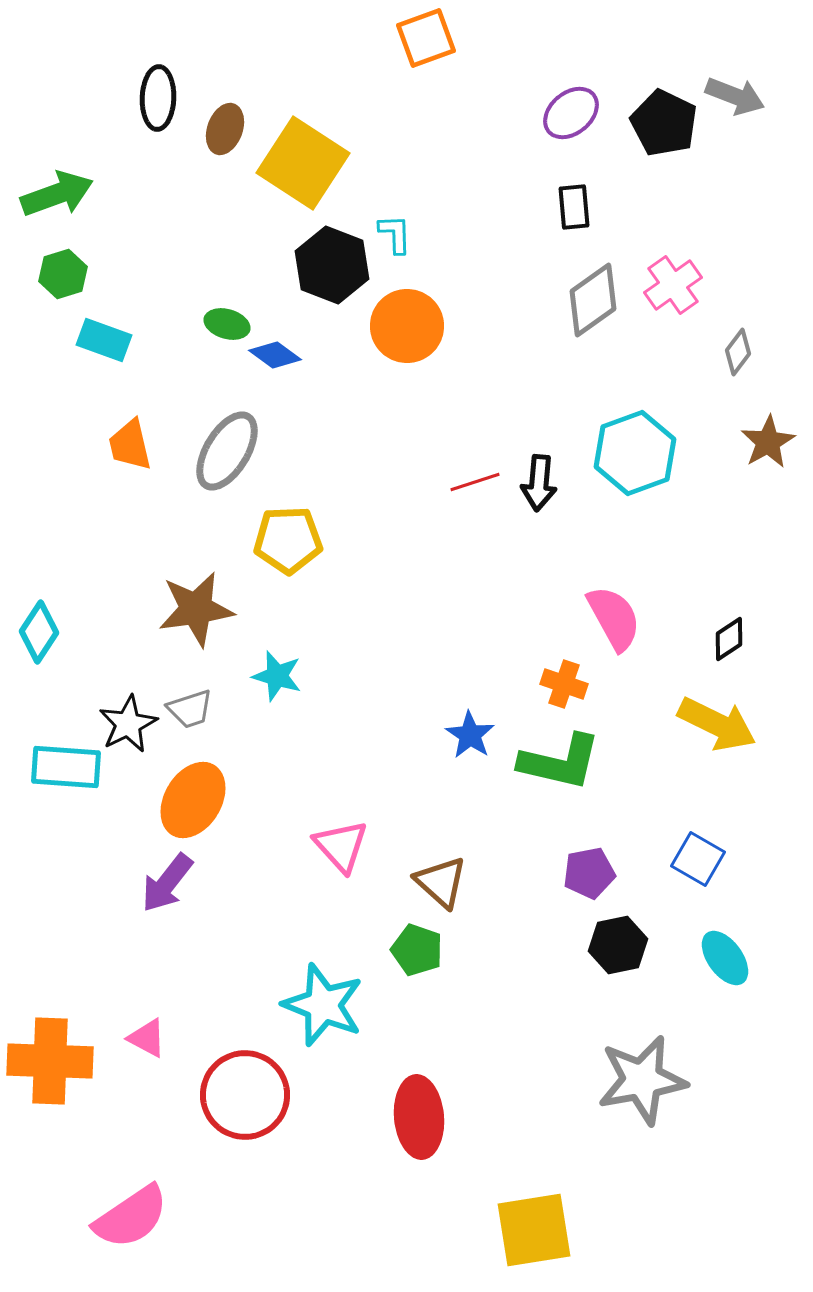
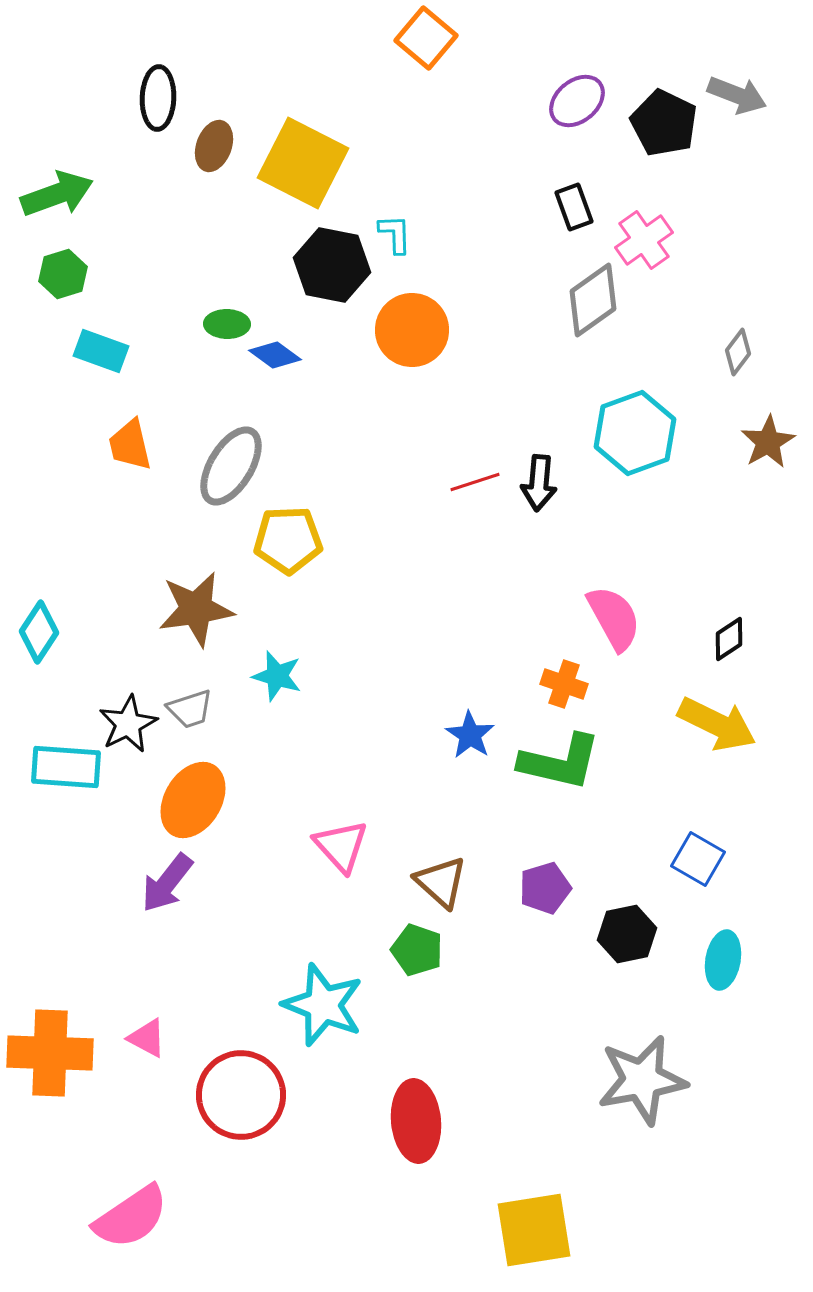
orange square at (426, 38): rotated 30 degrees counterclockwise
gray arrow at (735, 96): moved 2 px right, 1 px up
purple ellipse at (571, 113): moved 6 px right, 12 px up
brown ellipse at (225, 129): moved 11 px left, 17 px down
yellow square at (303, 163): rotated 6 degrees counterclockwise
black rectangle at (574, 207): rotated 15 degrees counterclockwise
black hexagon at (332, 265): rotated 10 degrees counterclockwise
pink cross at (673, 285): moved 29 px left, 45 px up
green ellipse at (227, 324): rotated 15 degrees counterclockwise
orange circle at (407, 326): moved 5 px right, 4 px down
cyan rectangle at (104, 340): moved 3 px left, 11 px down
gray ellipse at (227, 451): moved 4 px right, 15 px down
cyan hexagon at (635, 453): moved 20 px up
purple pentagon at (589, 873): moved 44 px left, 15 px down; rotated 6 degrees counterclockwise
black hexagon at (618, 945): moved 9 px right, 11 px up
cyan ellipse at (725, 958): moved 2 px left, 2 px down; rotated 46 degrees clockwise
orange cross at (50, 1061): moved 8 px up
red circle at (245, 1095): moved 4 px left
red ellipse at (419, 1117): moved 3 px left, 4 px down
